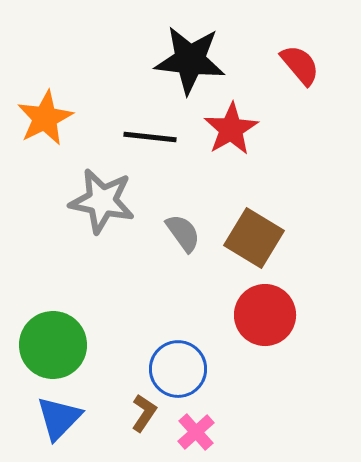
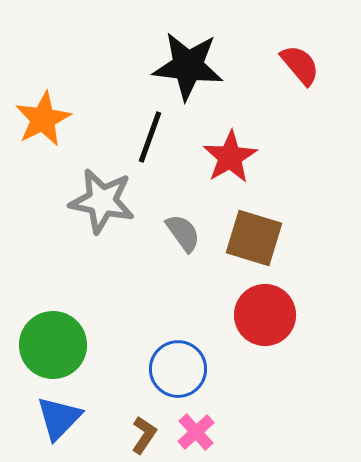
black star: moved 2 px left, 6 px down
orange star: moved 2 px left, 1 px down
red star: moved 1 px left, 28 px down
black line: rotated 76 degrees counterclockwise
brown square: rotated 14 degrees counterclockwise
brown L-shape: moved 22 px down
